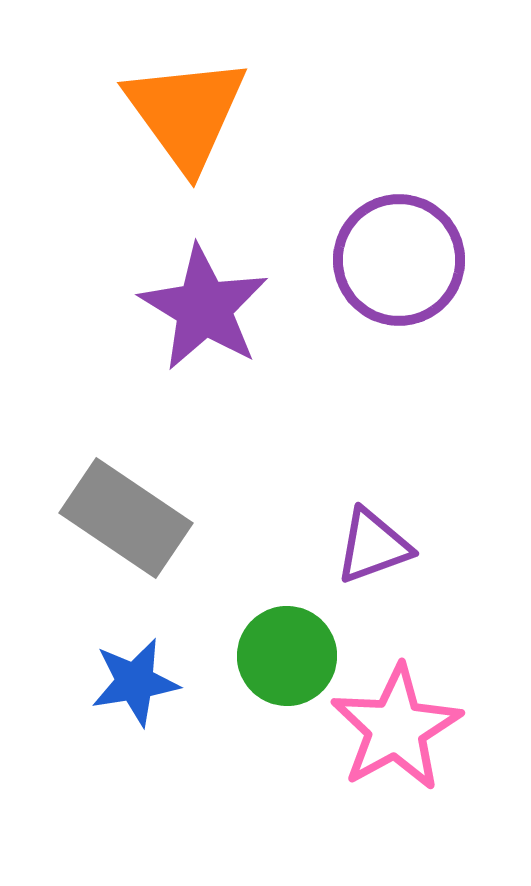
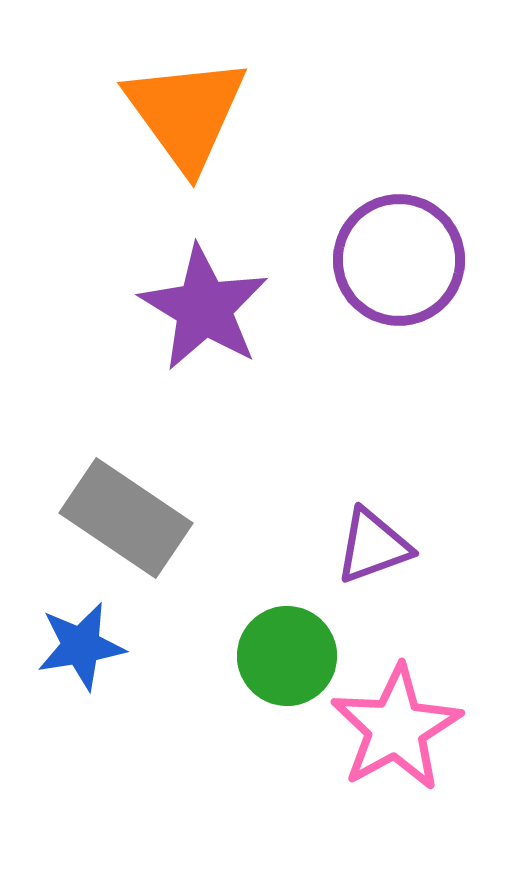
blue star: moved 54 px left, 36 px up
